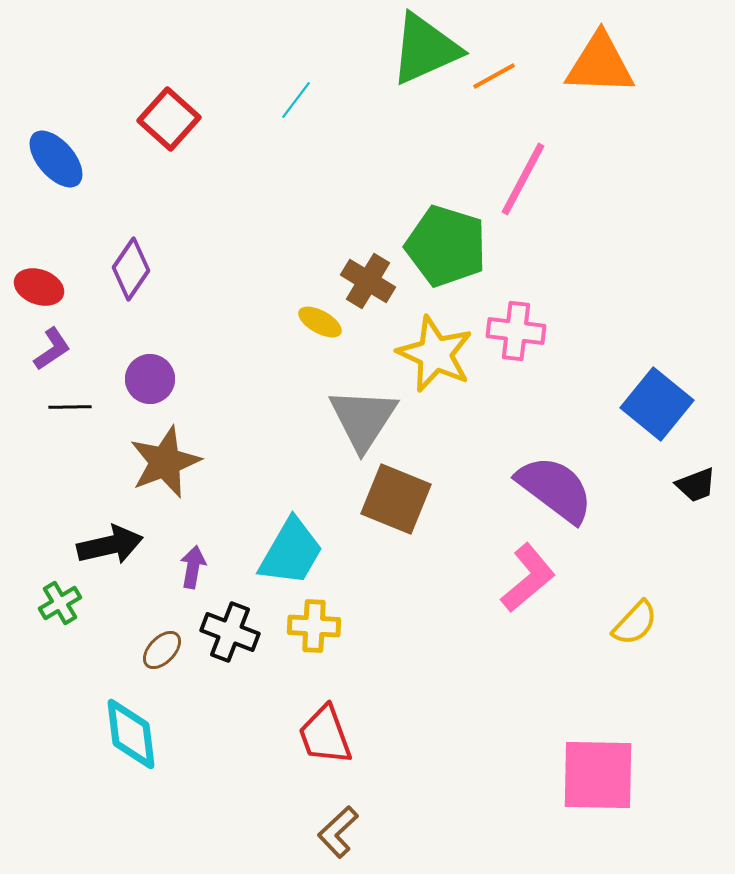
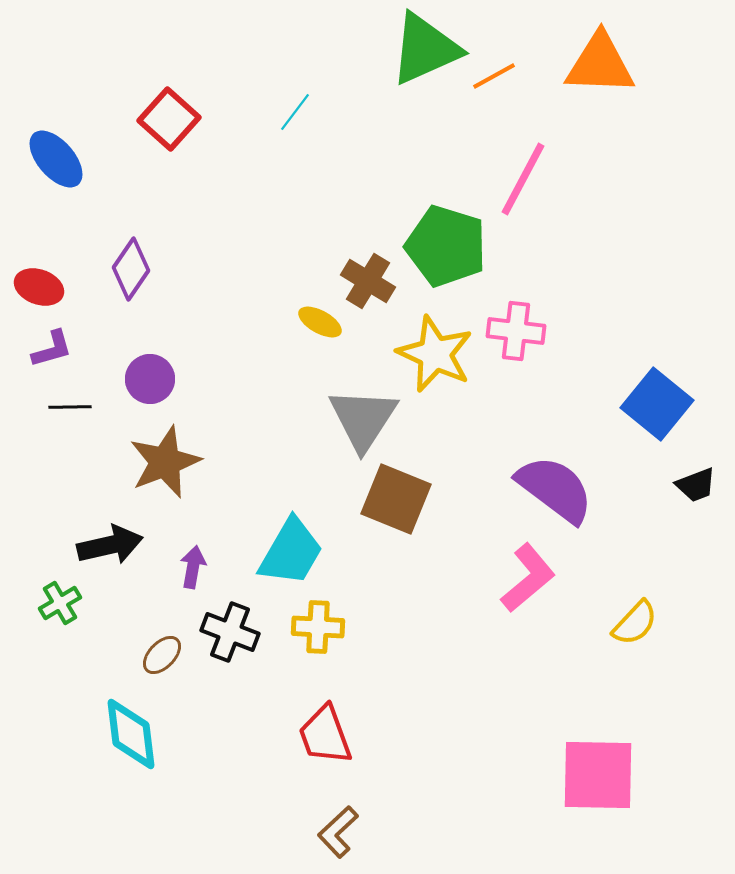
cyan line: moved 1 px left, 12 px down
purple L-shape: rotated 18 degrees clockwise
yellow cross: moved 4 px right, 1 px down
brown ellipse: moved 5 px down
